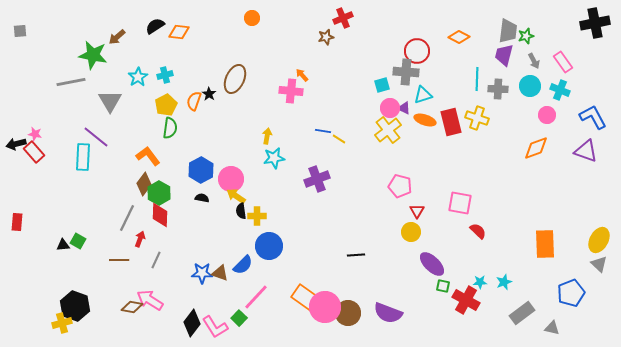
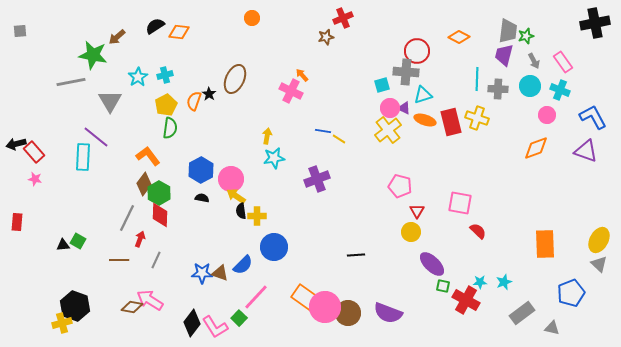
pink cross at (291, 91): rotated 20 degrees clockwise
pink star at (35, 134): moved 45 px down
blue circle at (269, 246): moved 5 px right, 1 px down
